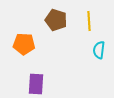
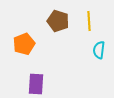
brown pentagon: moved 2 px right, 1 px down
orange pentagon: rotated 25 degrees counterclockwise
